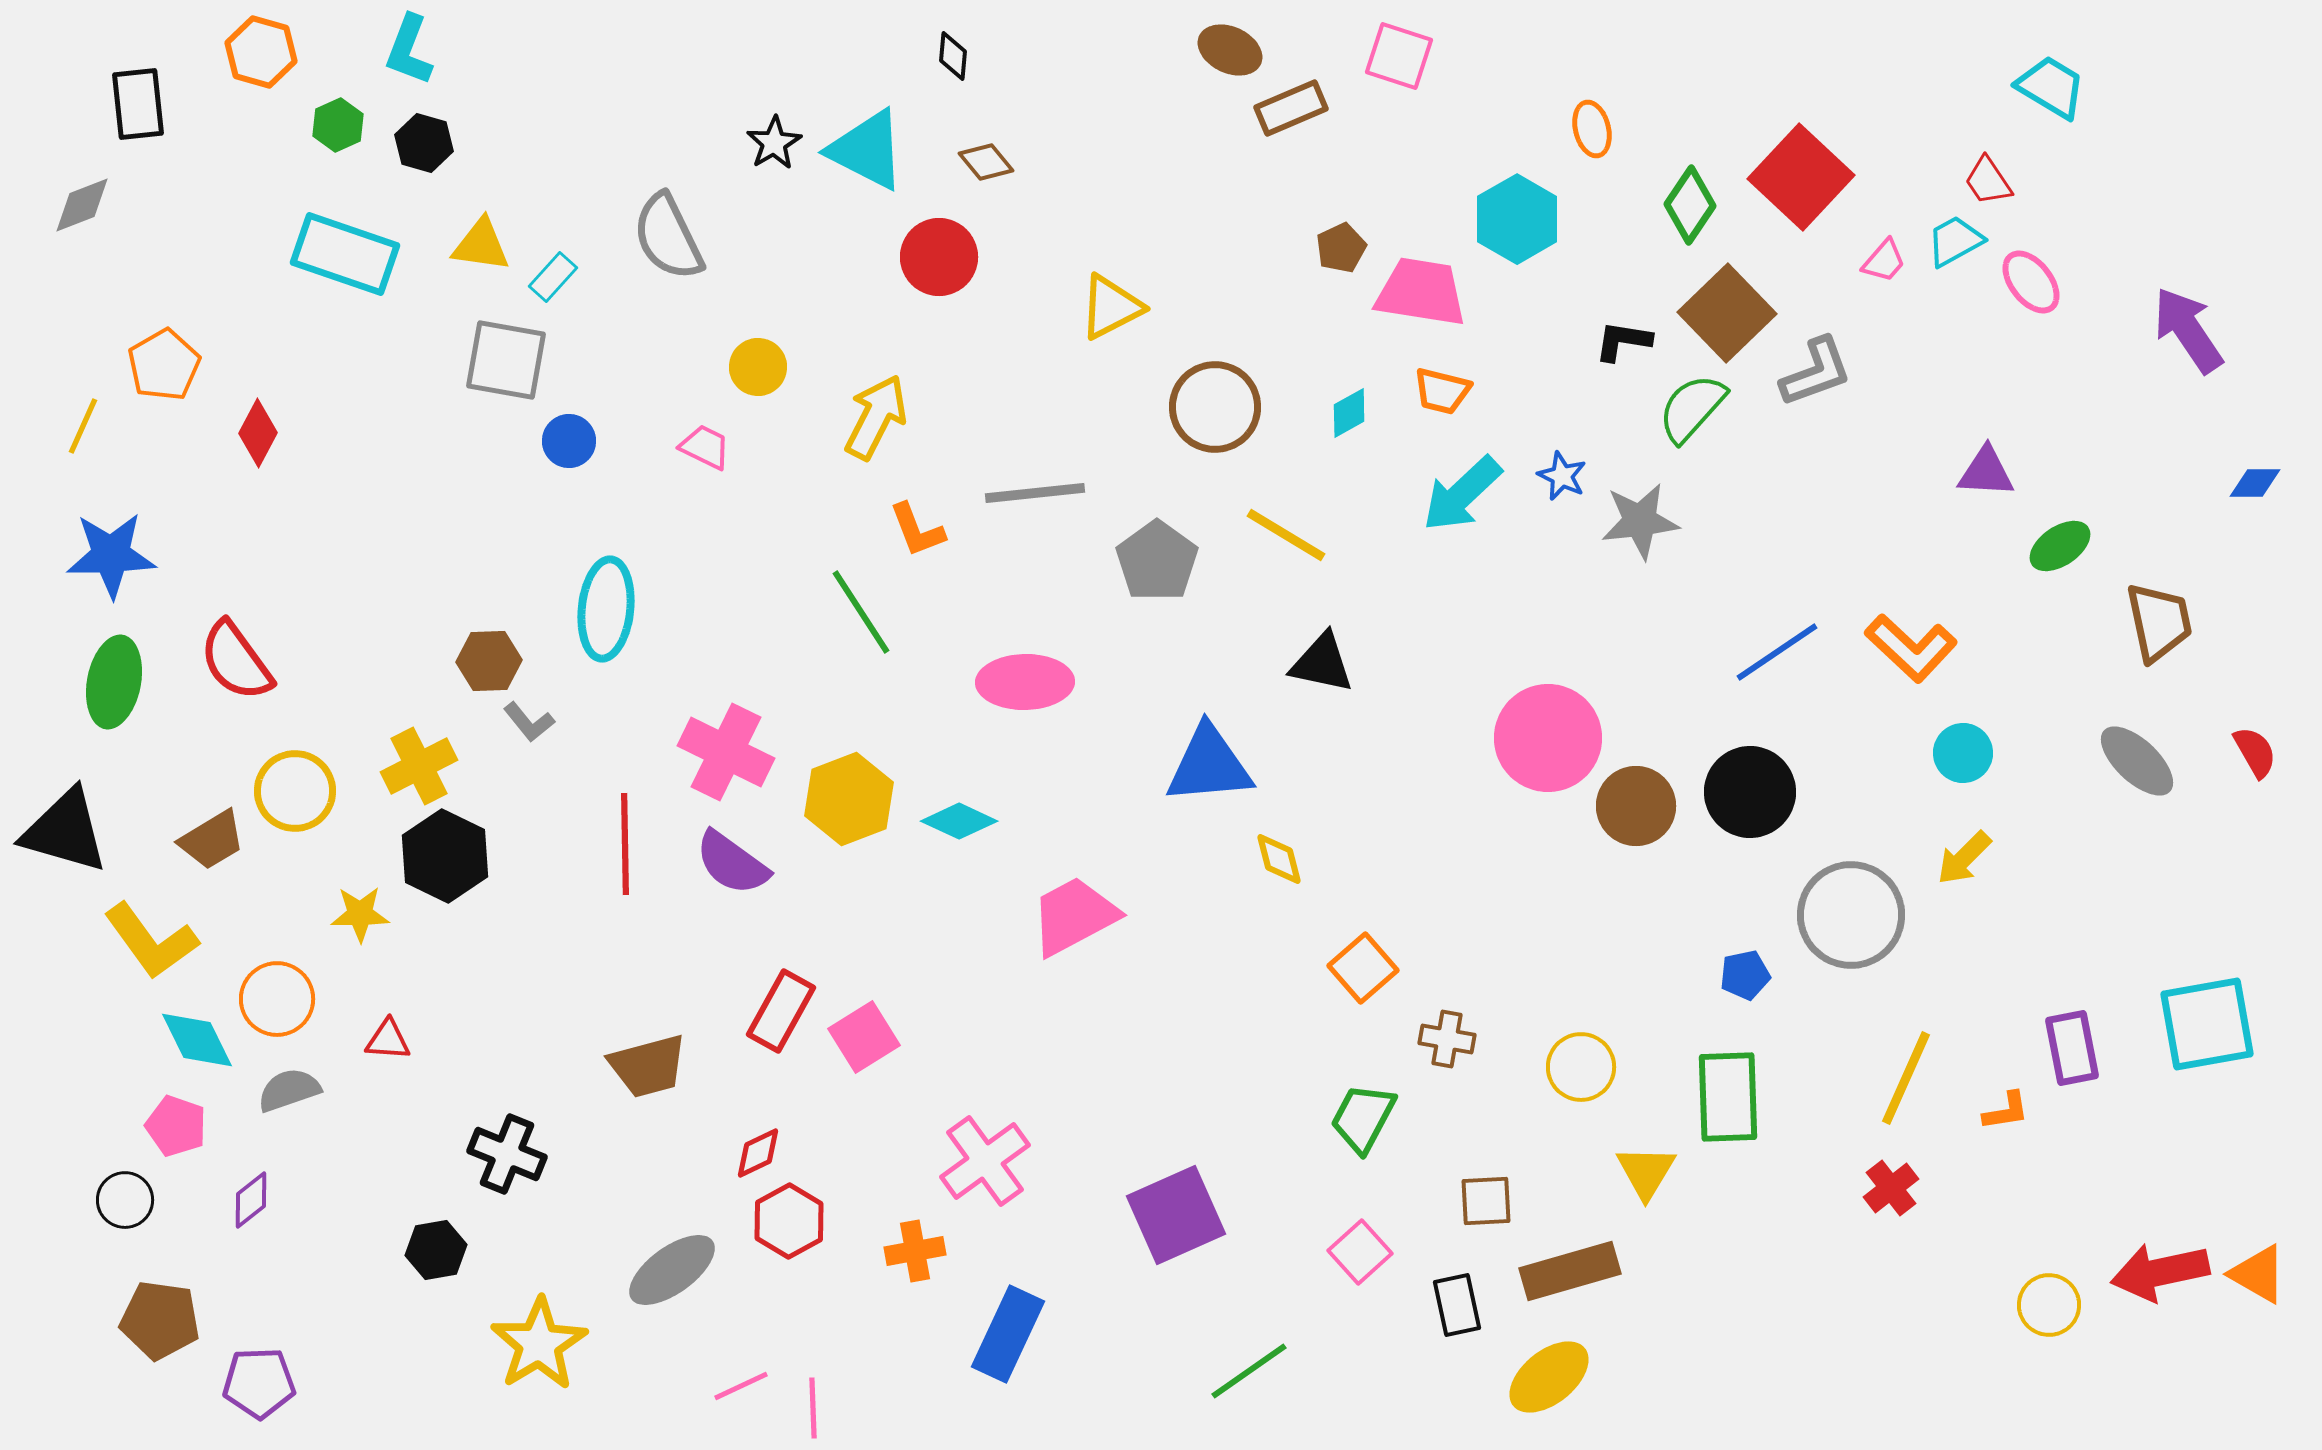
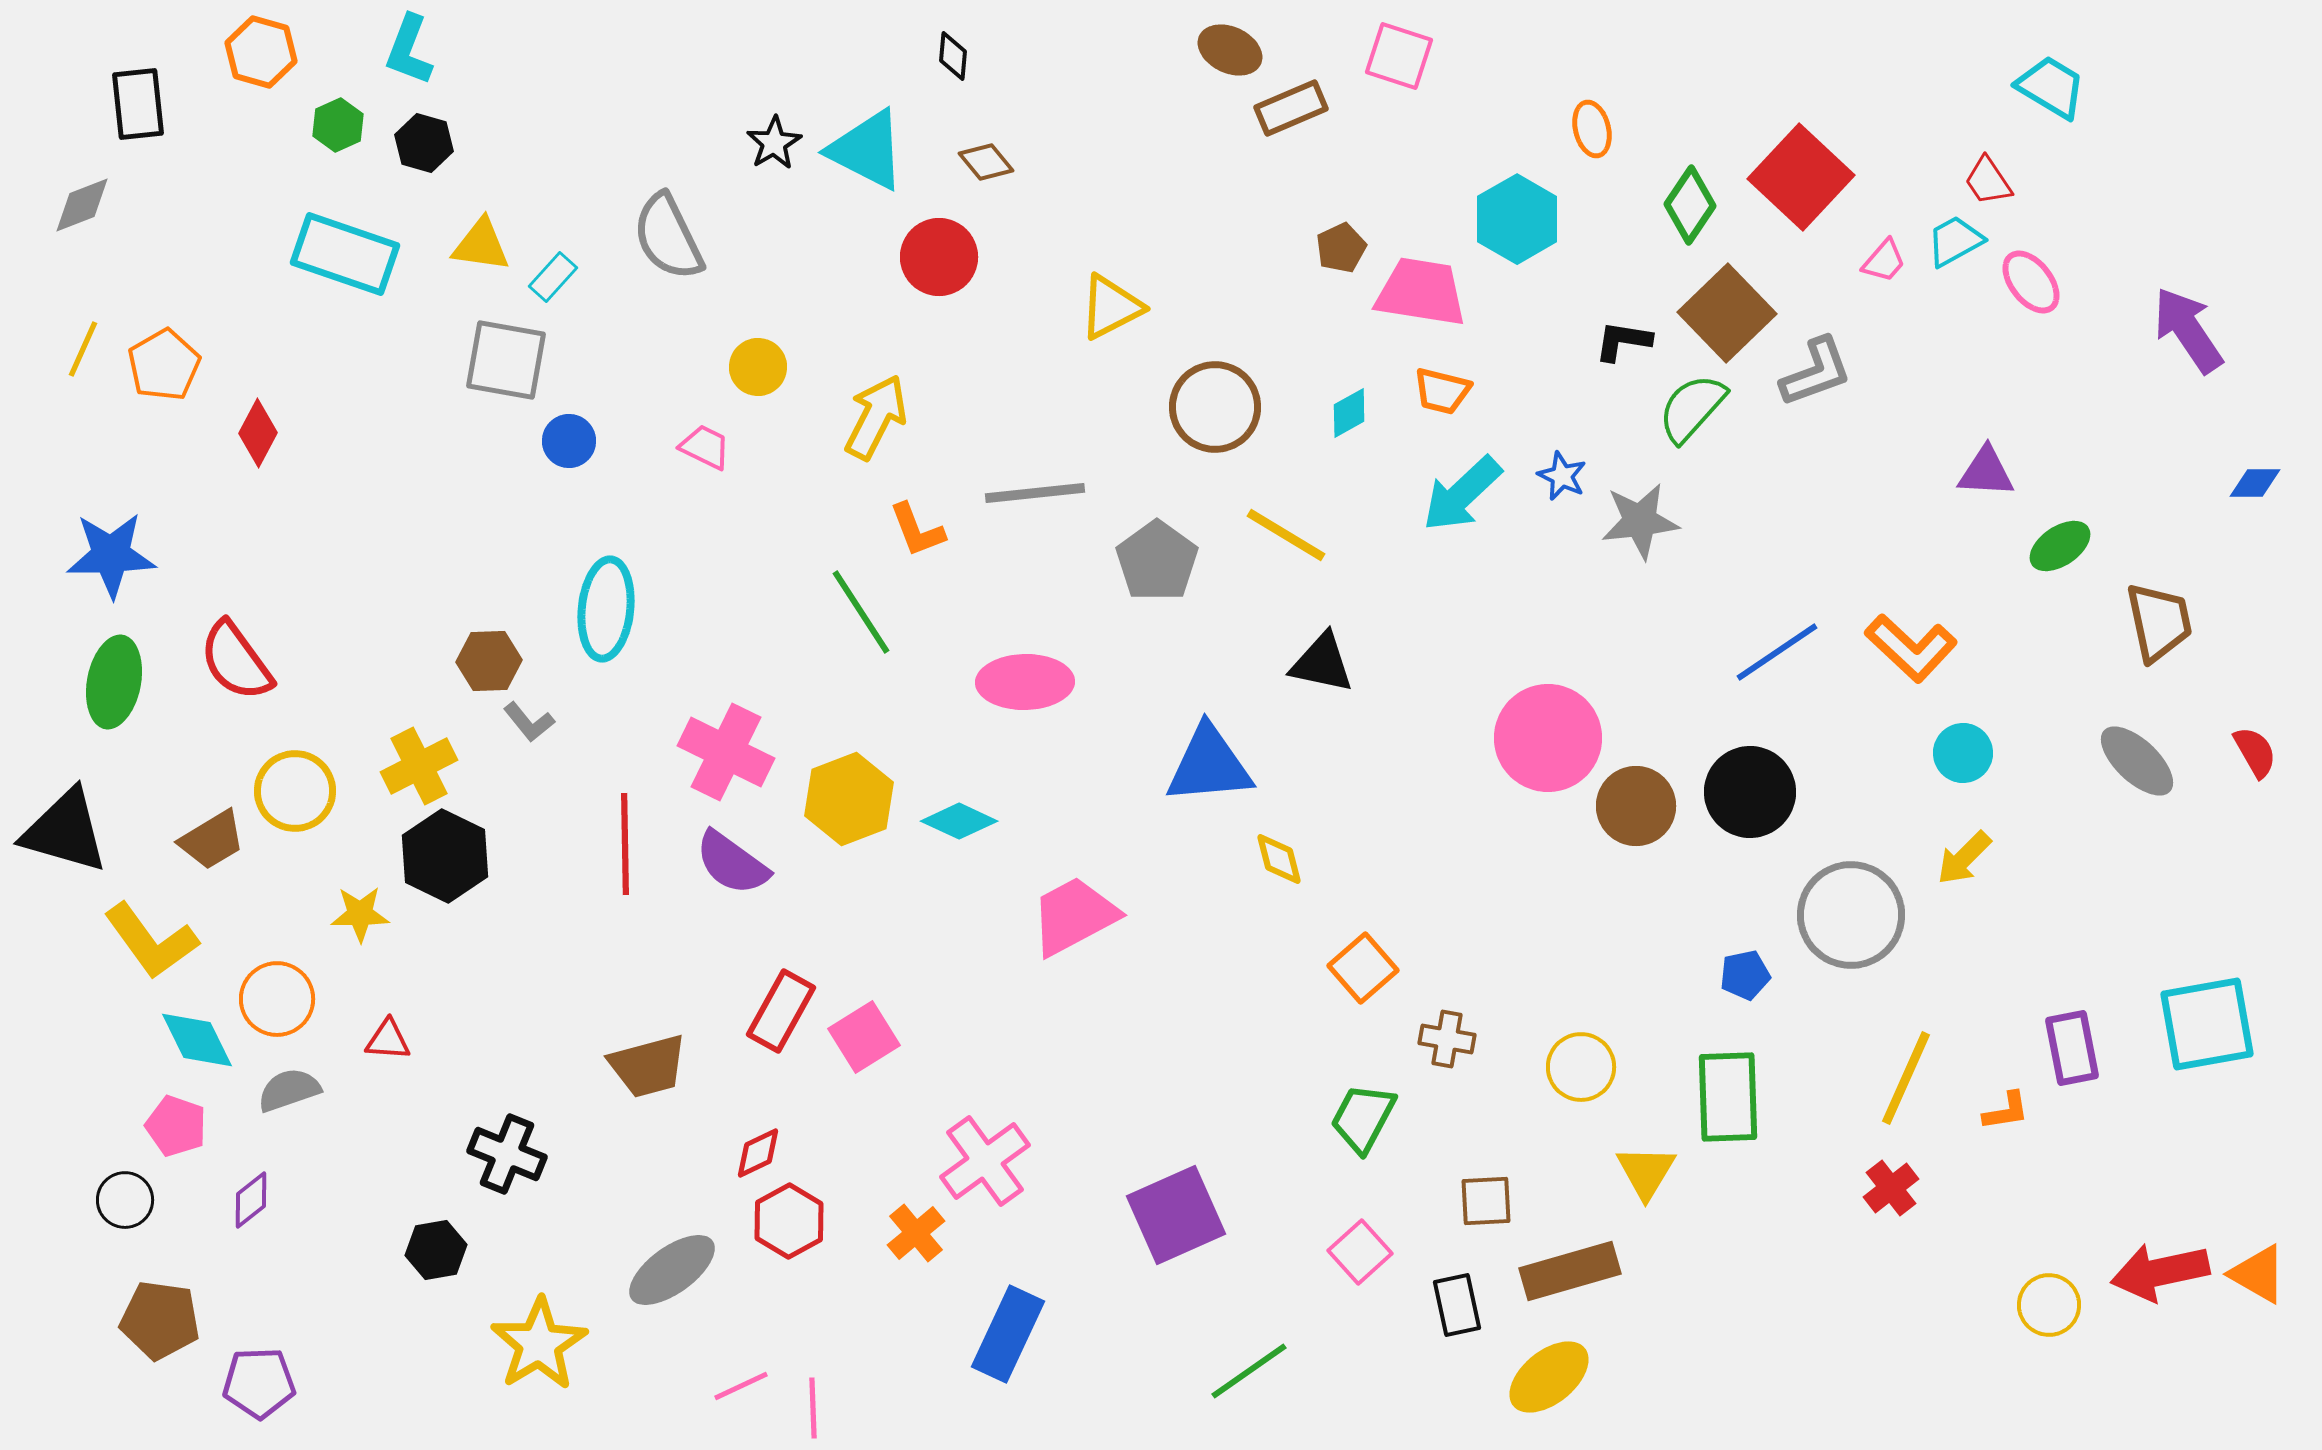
yellow line at (83, 426): moved 77 px up
orange cross at (915, 1251): moved 1 px right, 18 px up; rotated 30 degrees counterclockwise
